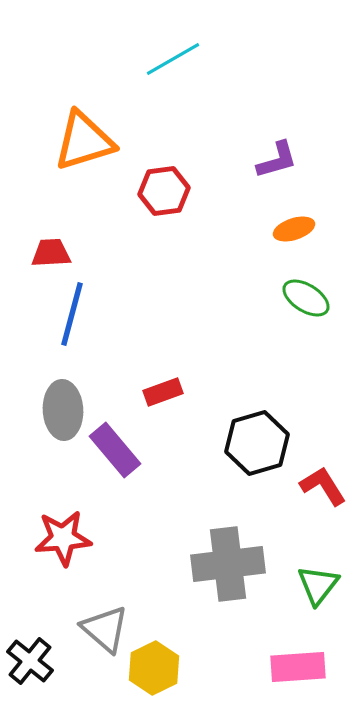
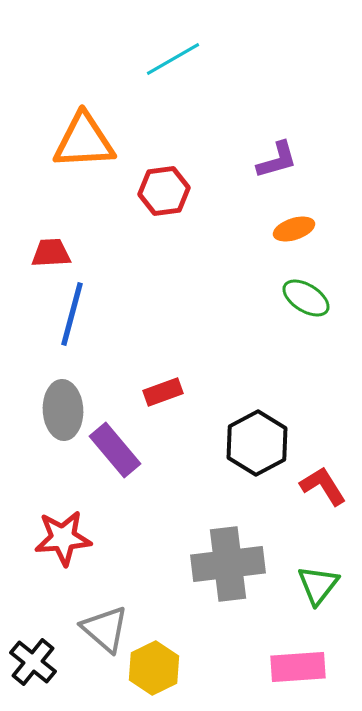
orange triangle: rotated 14 degrees clockwise
black hexagon: rotated 12 degrees counterclockwise
black cross: moved 3 px right, 1 px down
